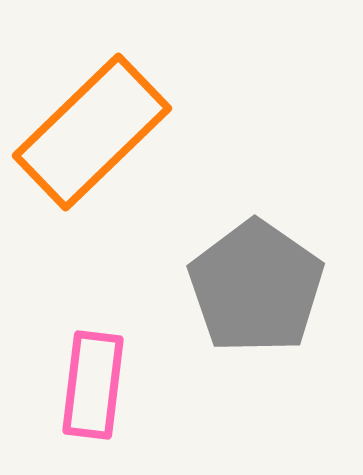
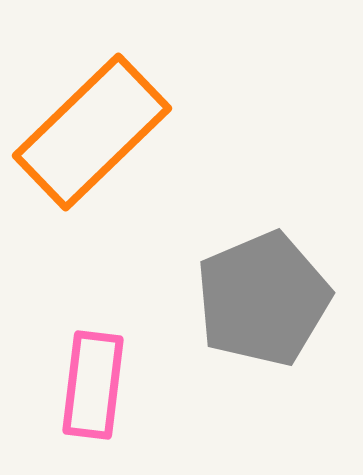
gray pentagon: moved 7 px right, 12 px down; rotated 14 degrees clockwise
